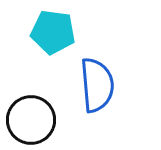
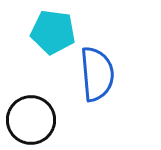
blue semicircle: moved 11 px up
